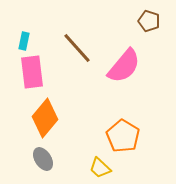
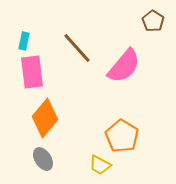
brown pentagon: moved 4 px right; rotated 15 degrees clockwise
orange pentagon: moved 1 px left
yellow trapezoid: moved 3 px up; rotated 15 degrees counterclockwise
